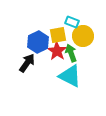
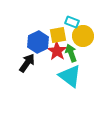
cyan triangle: rotated 10 degrees clockwise
